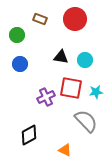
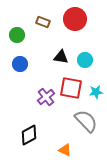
brown rectangle: moved 3 px right, 3 px down
purple cross: rotated 12 degrees counterclockwise
